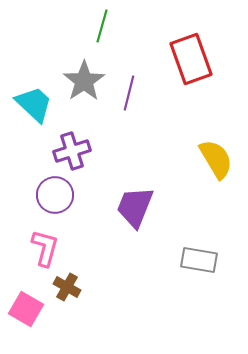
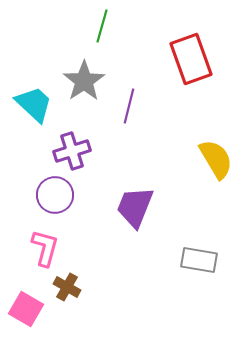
purple line: moved 13 px down
